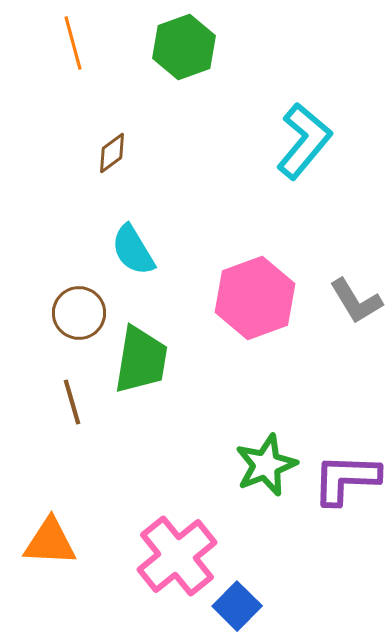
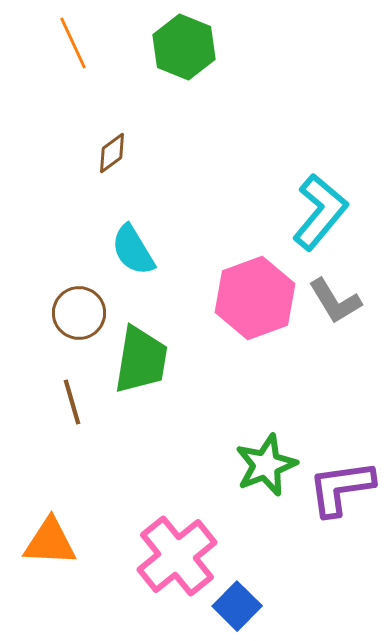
orange line: rotated 10 degrees counterclockwise
green hexagon: rotated 18 degrees counterclockwise
cyan L-shape: moved 16 px right, 71 px down
gray L-shape: moved 21 px left
purple L-shape: moved 5 px left, 9 px down; rotated 10 degrees counterclockwise
